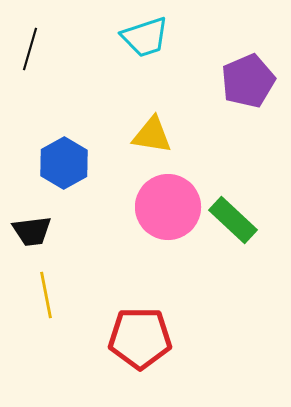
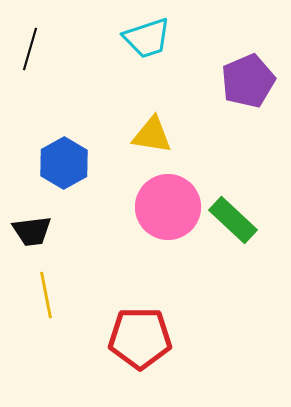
cyan trapezoid: moved 2 px right, 1 px down
